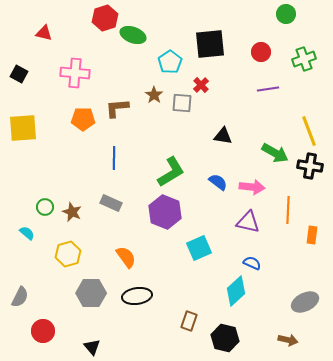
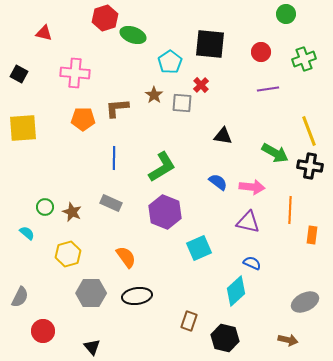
black square at (210, 44): rotated 12 degrees clockwise
green L-shape at (171, 172): moved 9 px left, 5 px up
orange line at (288, 210): moved 2 px right
